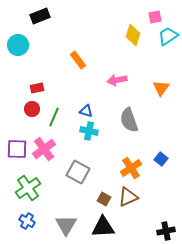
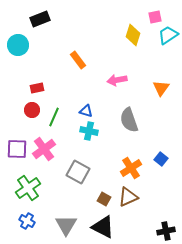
black rectangle: moved 3 px down
cyan trapezoid: moved 1 px up
red circle: moved 1 px down
black triangle: rotated 30 degrees clockwise
